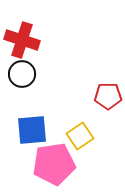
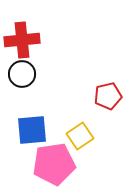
red cross: rotated 24 degrees counterclockwise
red pentagon: rotated 12 degrees counterclockwise
